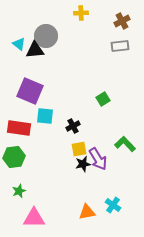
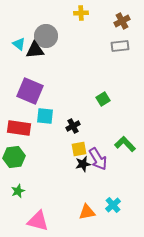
green star: moved 1 px left
cyan cross: rotated 14 degrees clockwise
pink triangle: moved 4 px right, 3 px down; rotated 15 degrees clockwise
